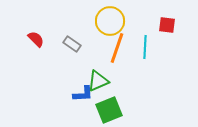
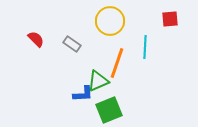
red square: moved 3 px right, 6 px up; rotated 12 degrees counterclockwise
orange line: moved 15 px down
